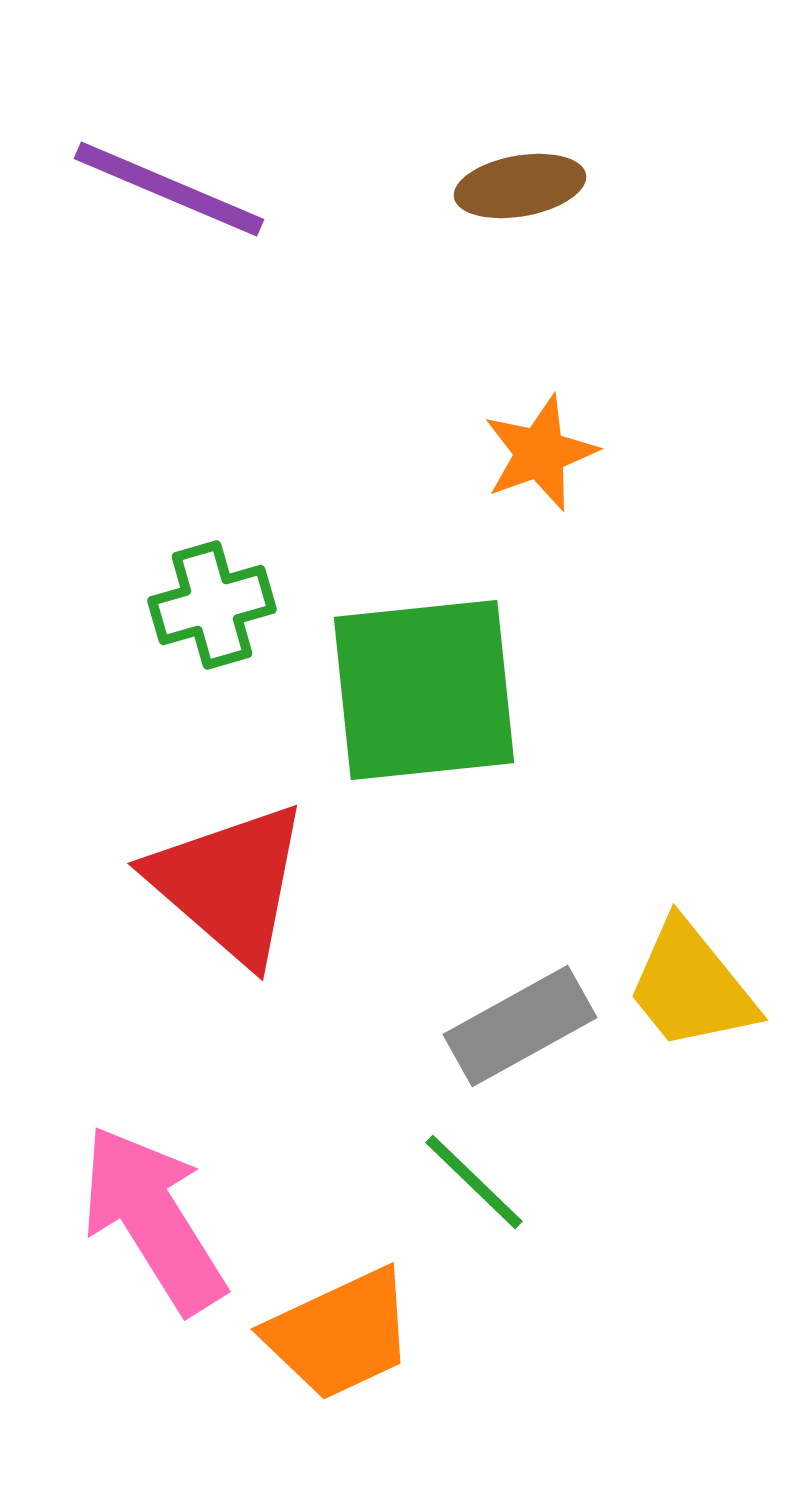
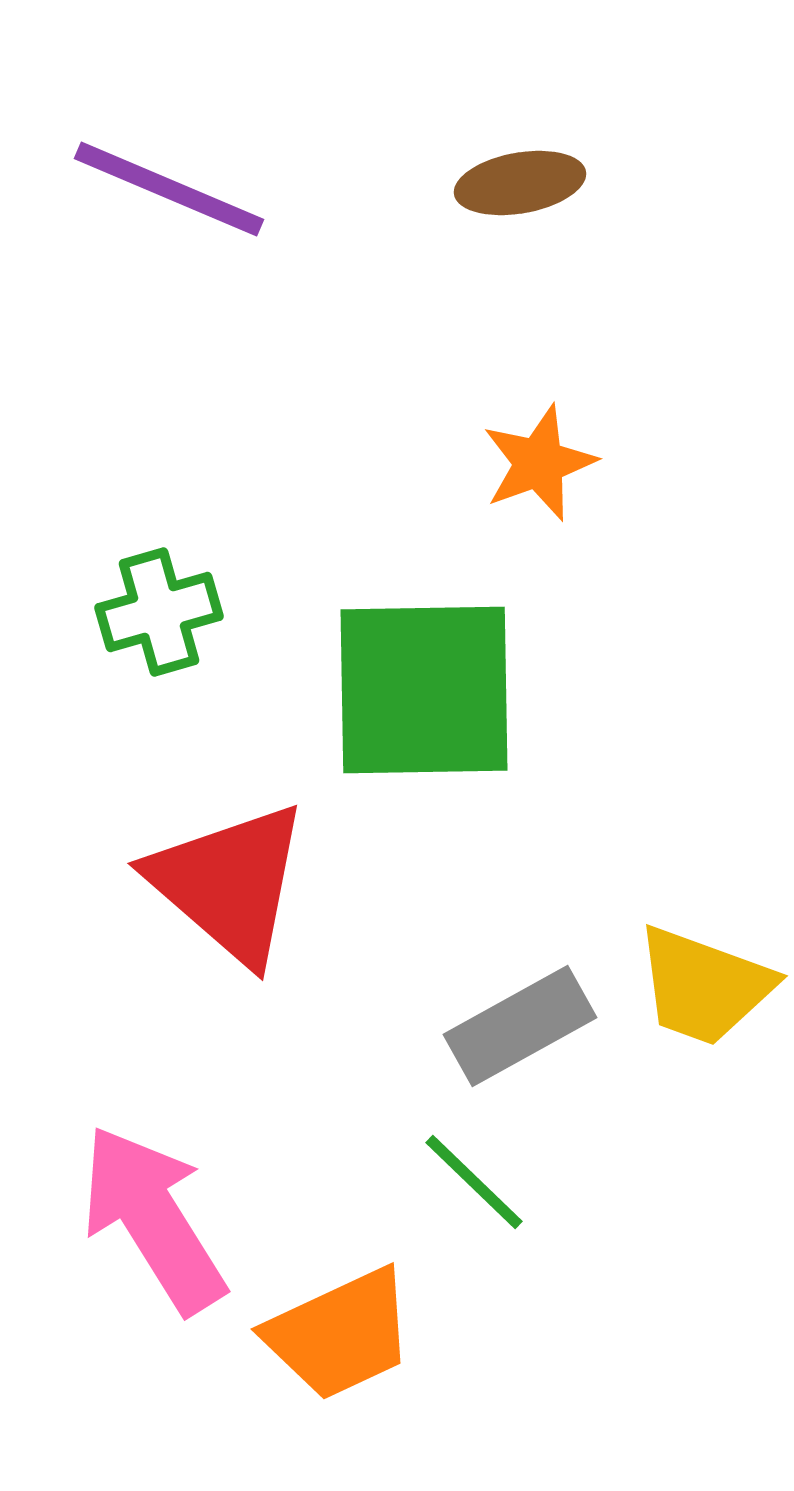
brown ellipse: moved 3 px up
orange star: moved 1 px left, 10 px down
green cross: moved 53 px left, 7 px down
green square: rotated 5 degrees clockwise
yellow trapezoid: moved 13 px right; rotated 31 degrees counterclockwise
